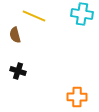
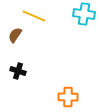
cyan cross: moved 2 px right
brown semicircle: rotated 49 degrees clockwise
orange cross: moved 9 px left
